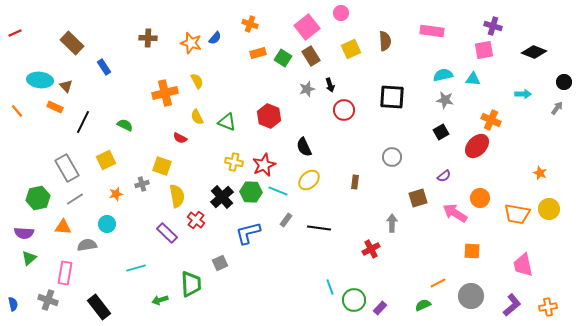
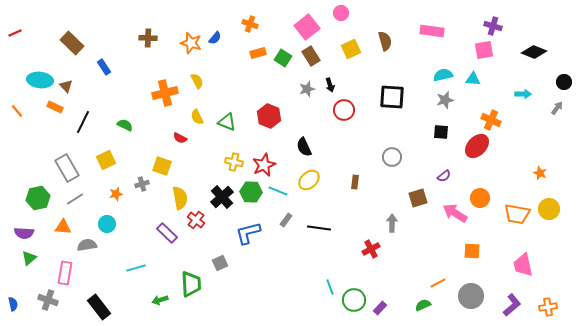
brown semicircle at (385, 41): rotated 12 degrees counterclockwise
gray star at (445, 100): rotated 24 degrees counterclockwise
black square at (441, 132): rotated 35 degrees clockwise
yellow semicircle at (177, 196): moved 3 px right, 2 px down
